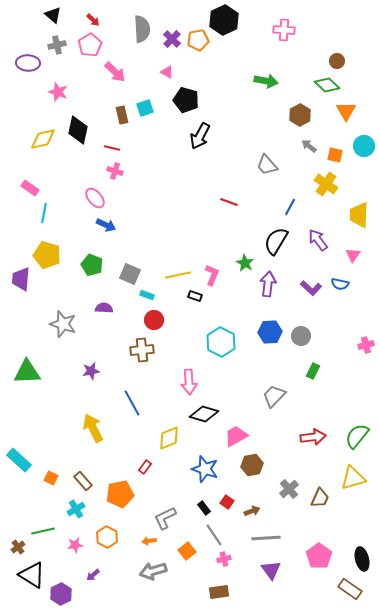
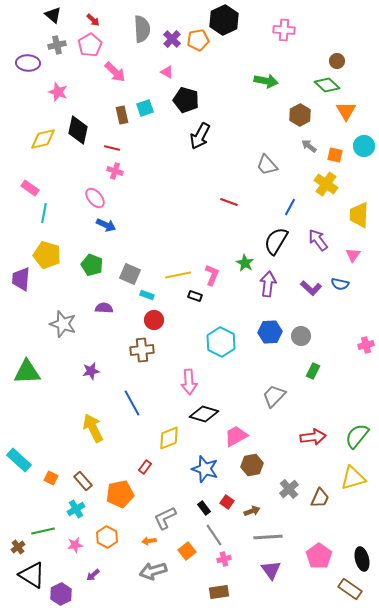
gray line at (266, 538): moved 2 px right, 1 px up
